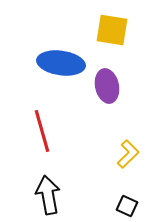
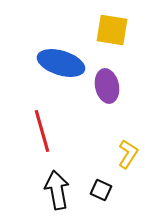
blue ellipse: rotated 9 degrees clockwise
yellow L-shape: rotated 12 degrees counterclockwise
black arrow: moved 9 px right, 5 px up
black square: moved 26 px left, 16 px up
